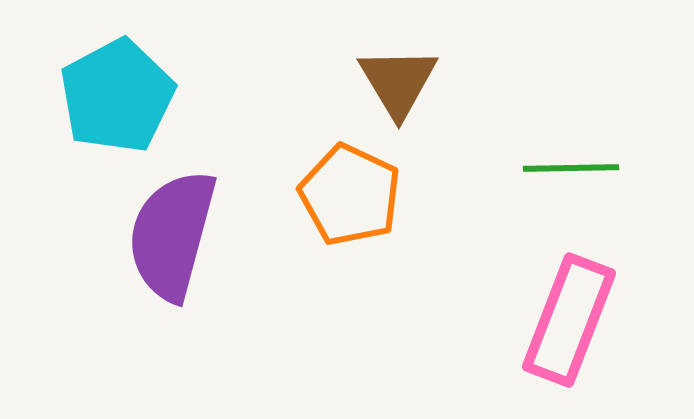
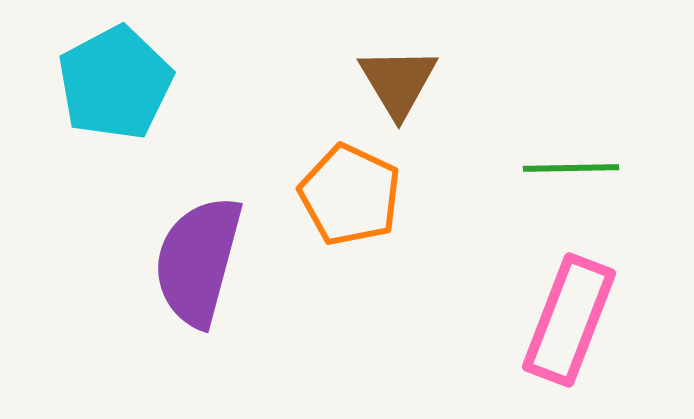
cyan pentagon: moved 2 px left, 13 px up
purple semicircle: moved 26 px right, 26 px down
